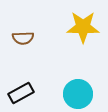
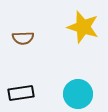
yellow star: rotated 16 degrees clockwise
black rectangle: rotated 20 degrees clockwise
